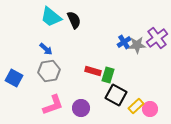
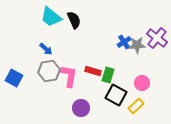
purple cross: rotated 15 degrees counterclockwise
pink L-shape: moved 16 px right, 29 px up; rotated 60 degrees counterclockwise
pink circle: moved 8 px left, 26 px up
